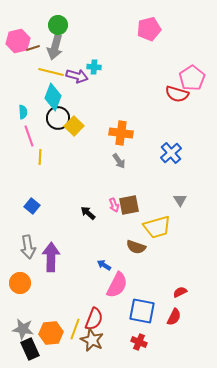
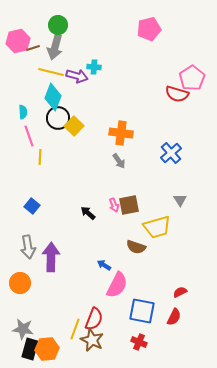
orange hexagon at (51, 333): moved 4 px left, 16 px down
black rectangle at (30, 349): rotated 40 degrees clockwise
